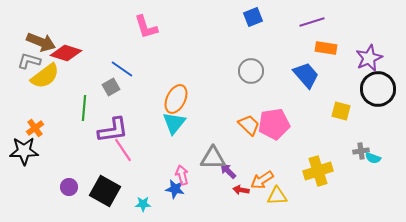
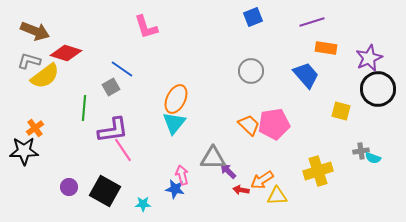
brown arrow: moved 6 px left, 11 px up
